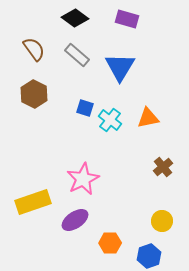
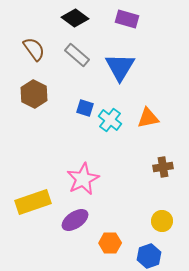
brown cross: rotated 30 degrees clockwise
